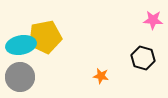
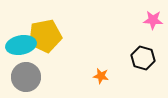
yellow pentagon: moved 1 px up
gray circle: moved 6 px right
